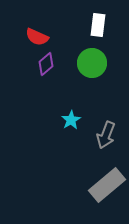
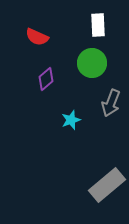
white rectangle: rotated 10 degrees counterclockwise
purple diamond: moved 15 px down
cyan star: rotated 12 degrees clockwise
gray arrow: moved 5 px right, 32 px up
